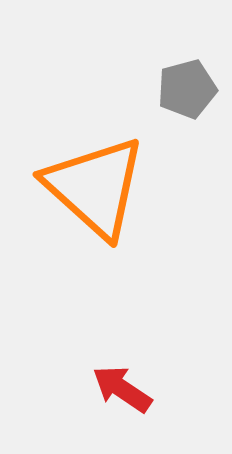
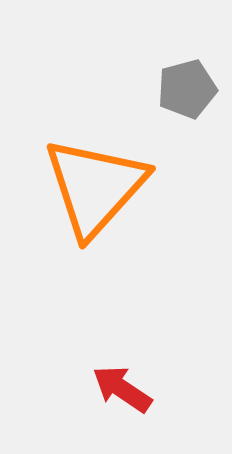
orange triangle: rotated 30 degrees clockwise
